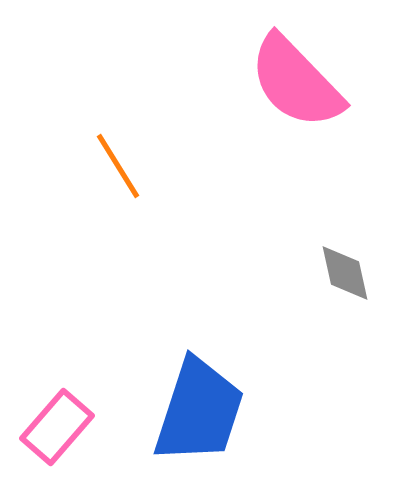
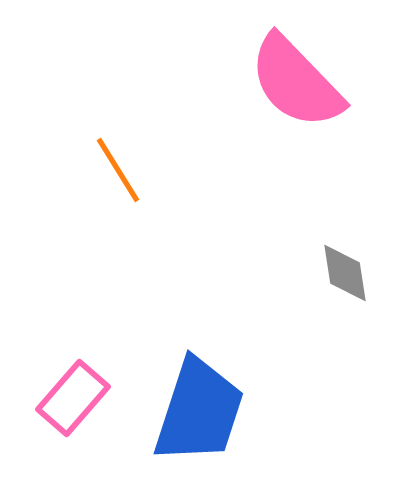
orange line: moved 4 px down
gray diamond: rotated 4 degrees clockwise
pink rectangle: moved 16 px right, 29 px up
